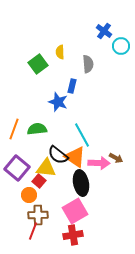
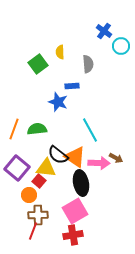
blue rectangle: rotated 72 degrees clockwise
cyan line: moved 8 px right, 5 px up
